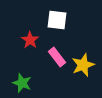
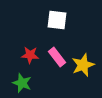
red star: moved 15 px down; rotated 30 degrees counterclockwise
